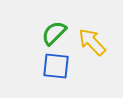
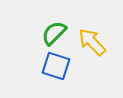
blue square: rotated 12 degrees clockwise
